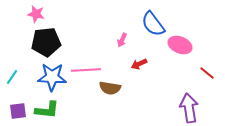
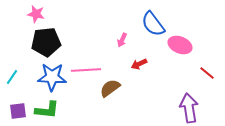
brown semicircle: rotated 135 degrees clockwise
